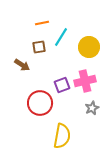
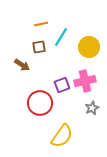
orange line: moved 1 px left, 1 px down
yellow semicircle: rotated 25 degrees clockwise
